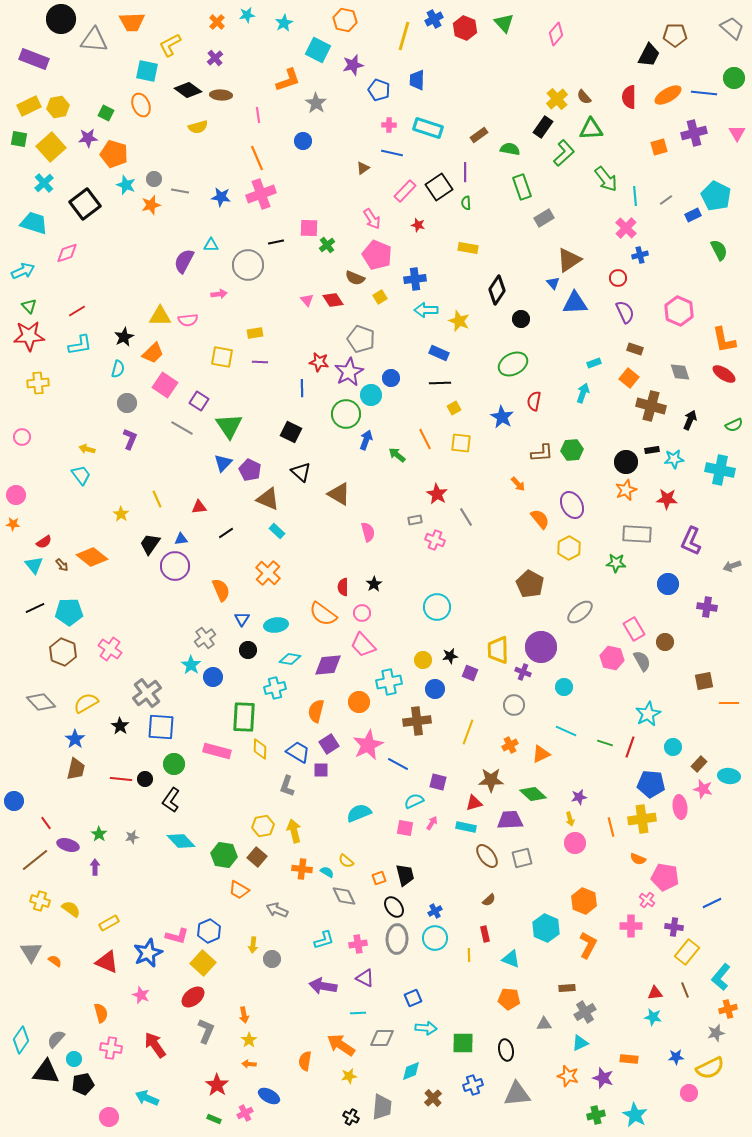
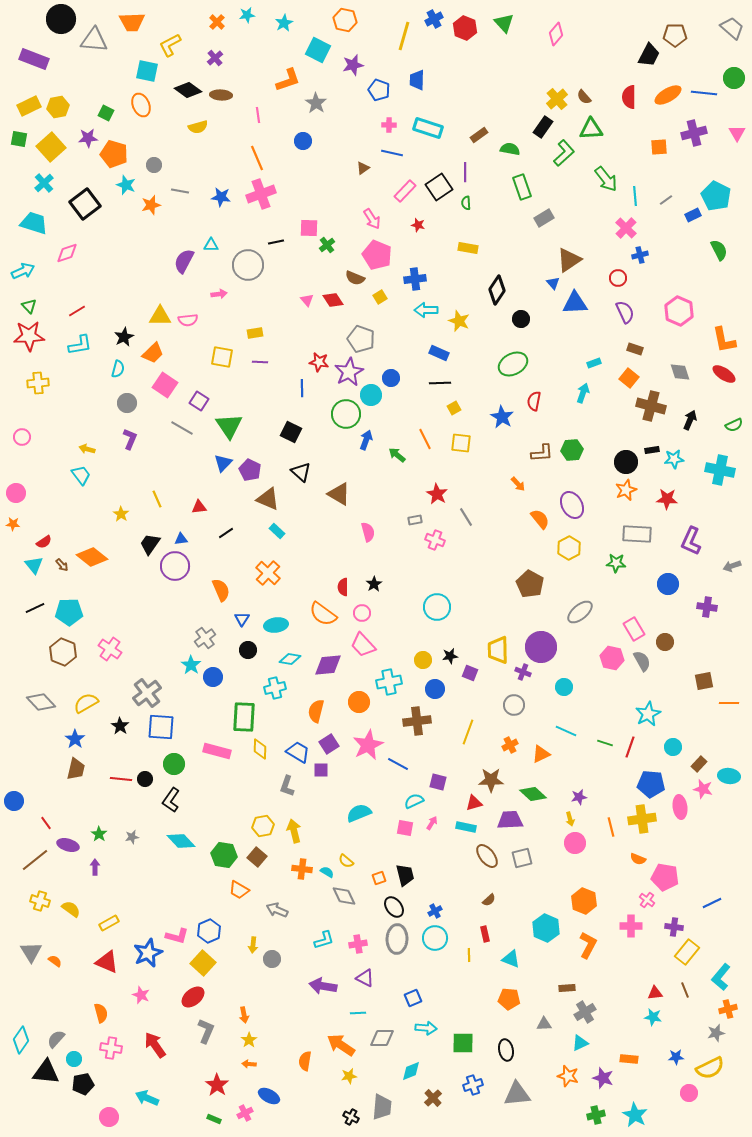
orange square at (659, 147): rotated 12 degrees clockwise
gray circle at (154, 179): moved 14 px up
pink circle at (16, 495): moved 2 px up
